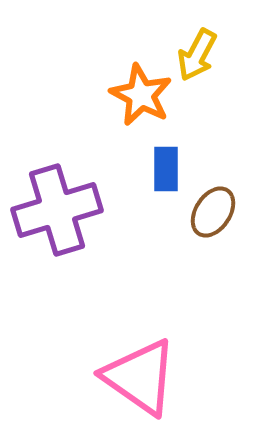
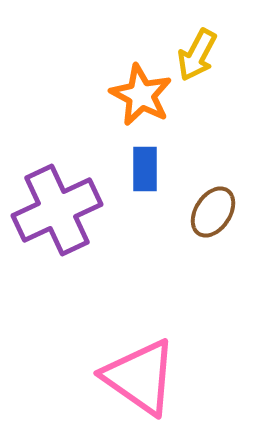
blue rectangle: moved 21 px left
purple cross: rotated 8 degrees counterclockwise
